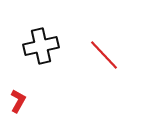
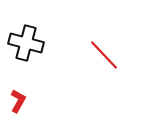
black cross: moved 15 px left, 3 px up; rotated 28 degrees clockwise
